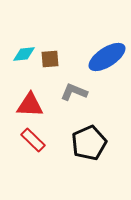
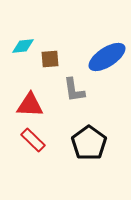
cyan diamond: moved 1 px left, 8 px up
gray L-shape: moved 2 px up; rotated 120 degrees counterclockwise
black pentagon: rotated 12 degrees counterclockwise
